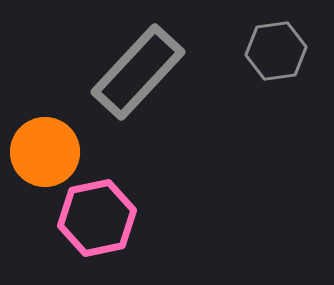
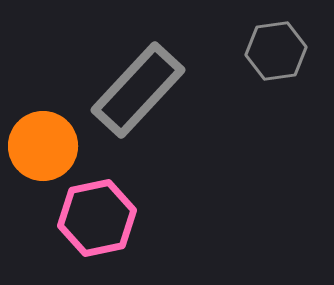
gray rectangle: moved 18 px down
orange circle: moved 2 px left, 6 px up
